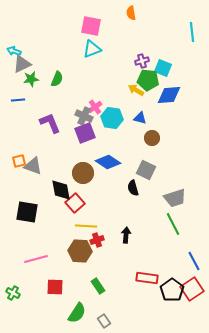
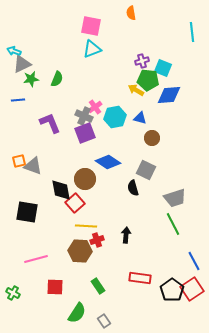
cyan hexagon at (112, 118): moved 3 px right, 1 px up; rotated 20 degrees counterclockwise
brown circle at (83, 173): moved 2 px right, 6 px down
red rectangle at (147, 278): moved 7 px left
